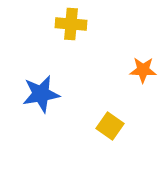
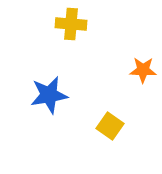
blue star: moved 8 px right, 1 px down
